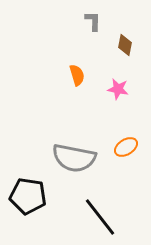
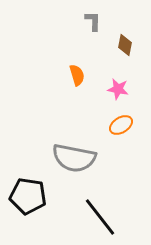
orange ellipse: moved 5 px left, 22 px up
